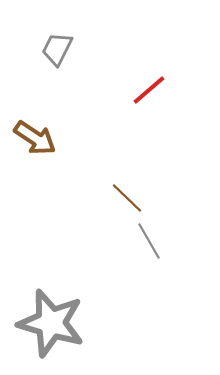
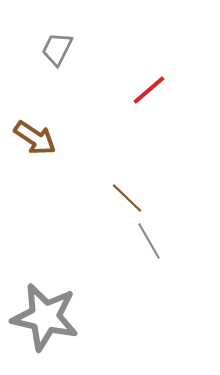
gray star: moved 6 px left, 6 px up; rotated 4 degrees counterclockwise
